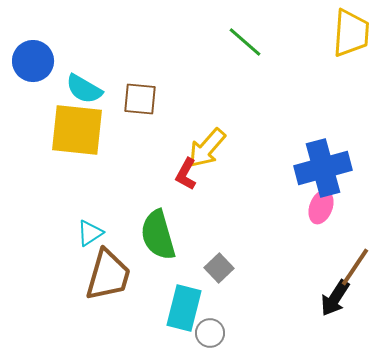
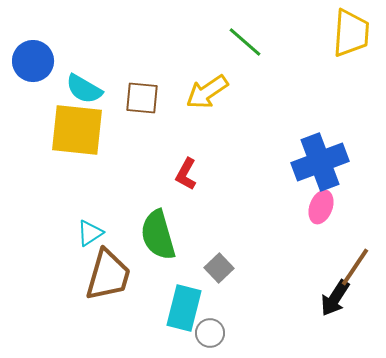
brown square: moved 2 px right, 1 px up
yellow arrow: moved 56 px up; rotated 15 degrees clockwise
blue cross: moved 3 px left, 6 px up; rotated 6 degrees counterclockwise
